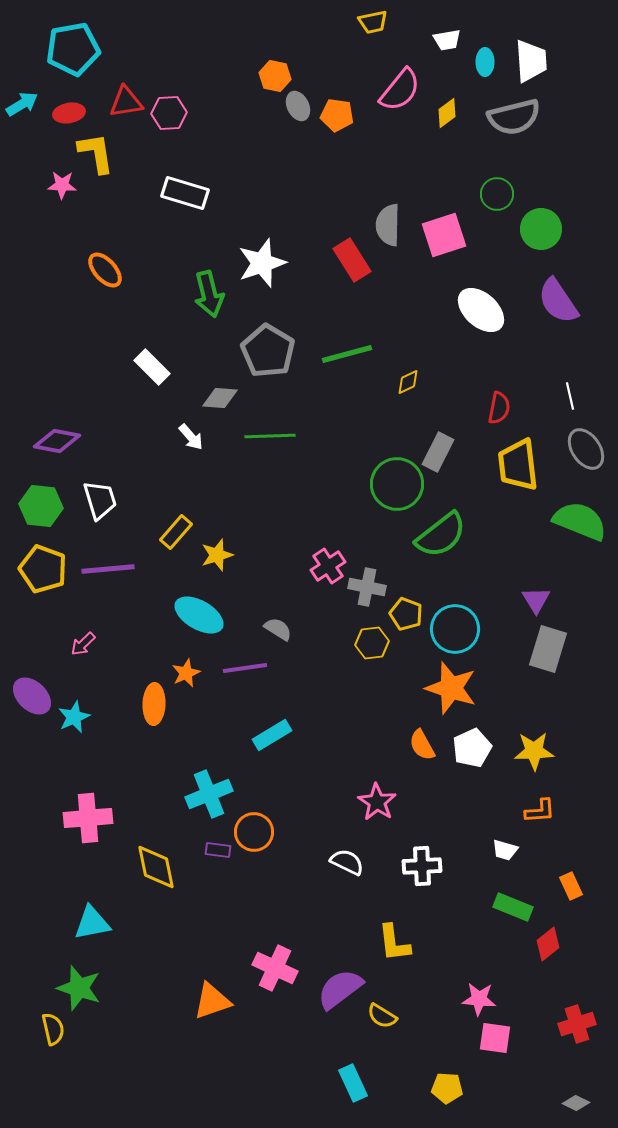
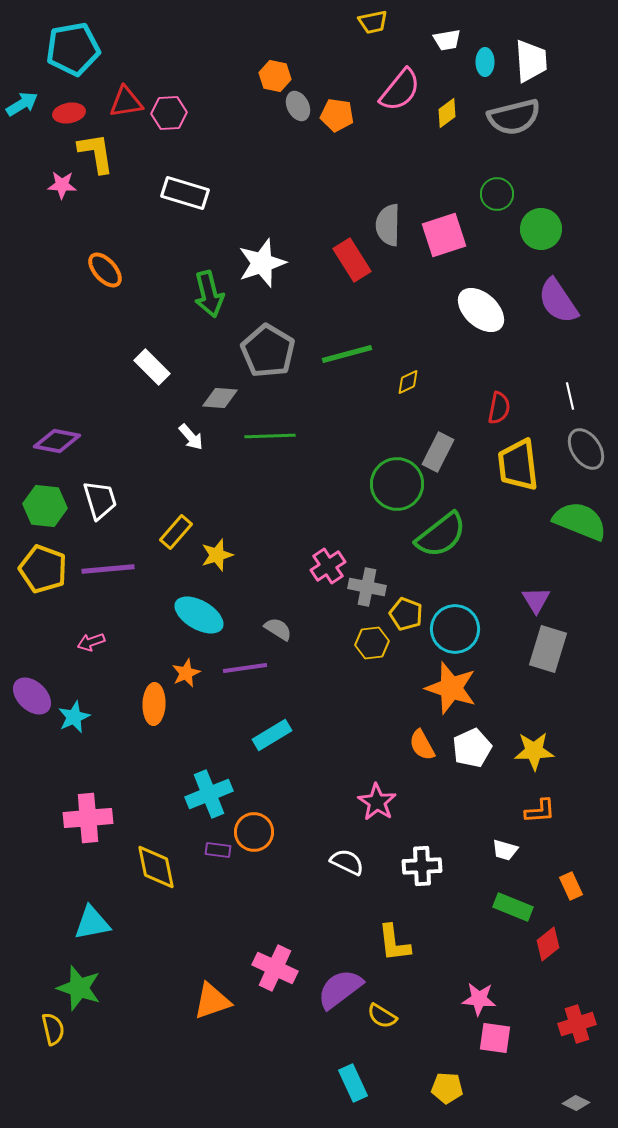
green hexagon at (41, 506): moved 4 px right
pink arrow at (83, 644): moved 8 px right, 2 px up; rotated 24 degrees clockwise
